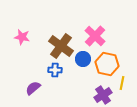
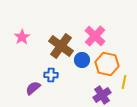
pink star: rotated 28 degrees clockwise
blue circle: moved 1 px left, 1 px down
blue cross: moved 4 px left, 5 px down
yellow line: moved 2 px right, 1 px up
purple cross: moved 1 px left
